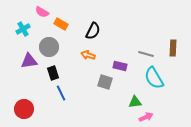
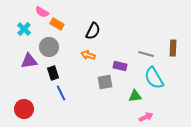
orange rectangle: moved 4 px left
cyan cross: moved 1 px right; rotated 16 degrees counterclockwise
gray square: rotated 28 degrees counterclockwise
green triangle: moved 6 px up
